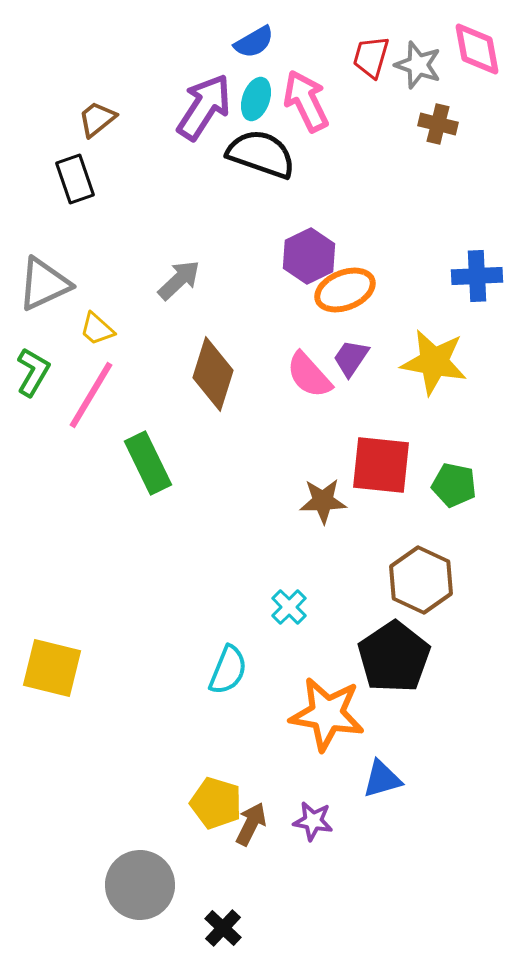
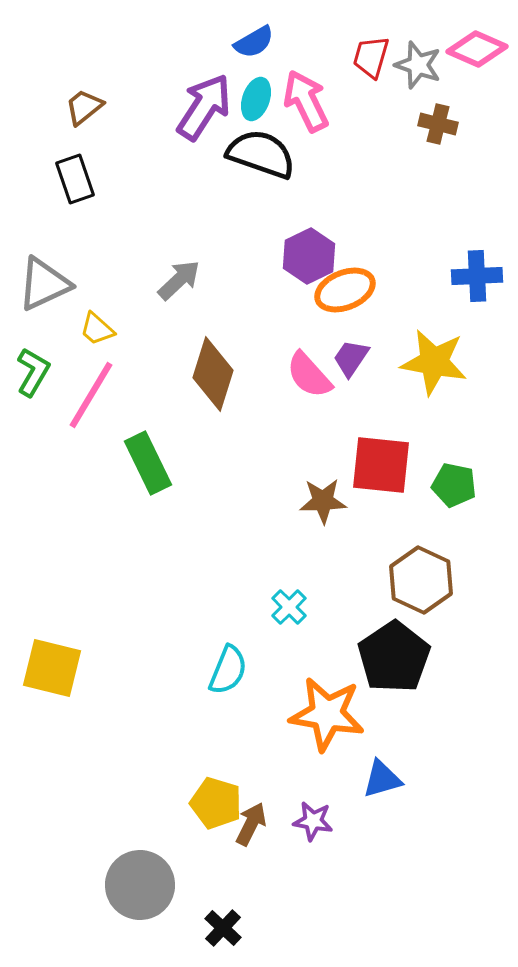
pink diamond: rotated 56 degrees counterclockwise
brown trapezoid: moved 13 px left, 12 px up
